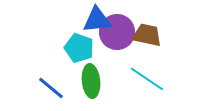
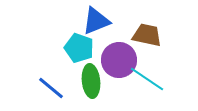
blue triangle: moved 1 px left, 1 px down; rotated 16 degrees counterclockwise
purple circle: moved 2 px right, 28 px down
